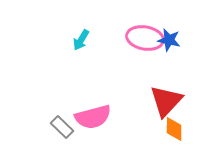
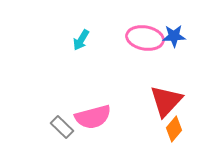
blue star: moved 5 px right, 4 px up; rotated 15 degrees counterclockwise
orange diamond: rotated 40 degrees clockwise
